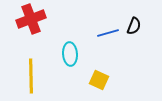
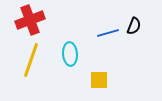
red cross: moved 1 px left, 1 px down
yellow line: moved 16 px up; rotated 20 degrees clockwise
yellow square: rotated 24 degrees counterclockwise
